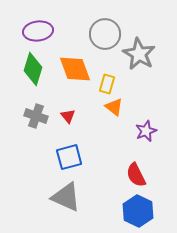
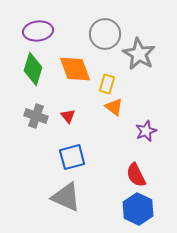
blue square: moved 3 px right
blue hexagon: moved 2 px up
